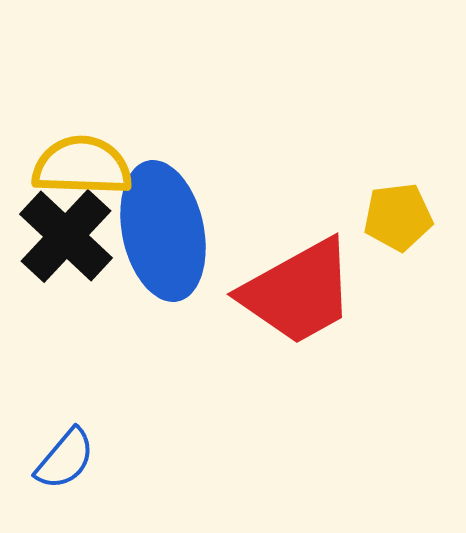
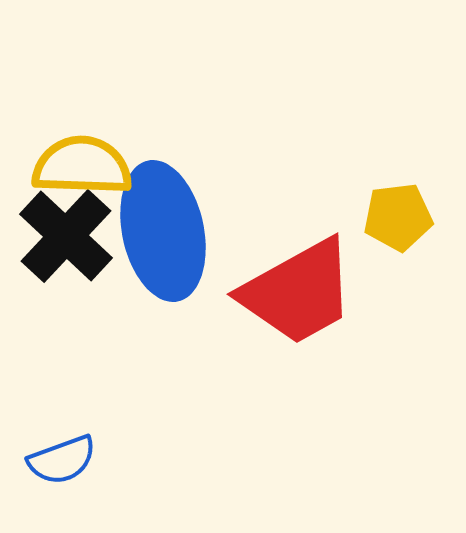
blue semicircle: moved 3 px left, 1 px down; rotated 30 degrees clockwise
